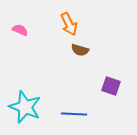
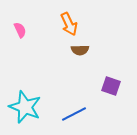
pink semicircle: rotated 42 degrees clockwise
brown semicircle: rotated 18 degrees counterclockwise
blue line: rotated 30 degrees counterclockwise
